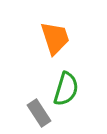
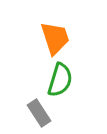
green semicircle: moved 6 px left, 9 px up
